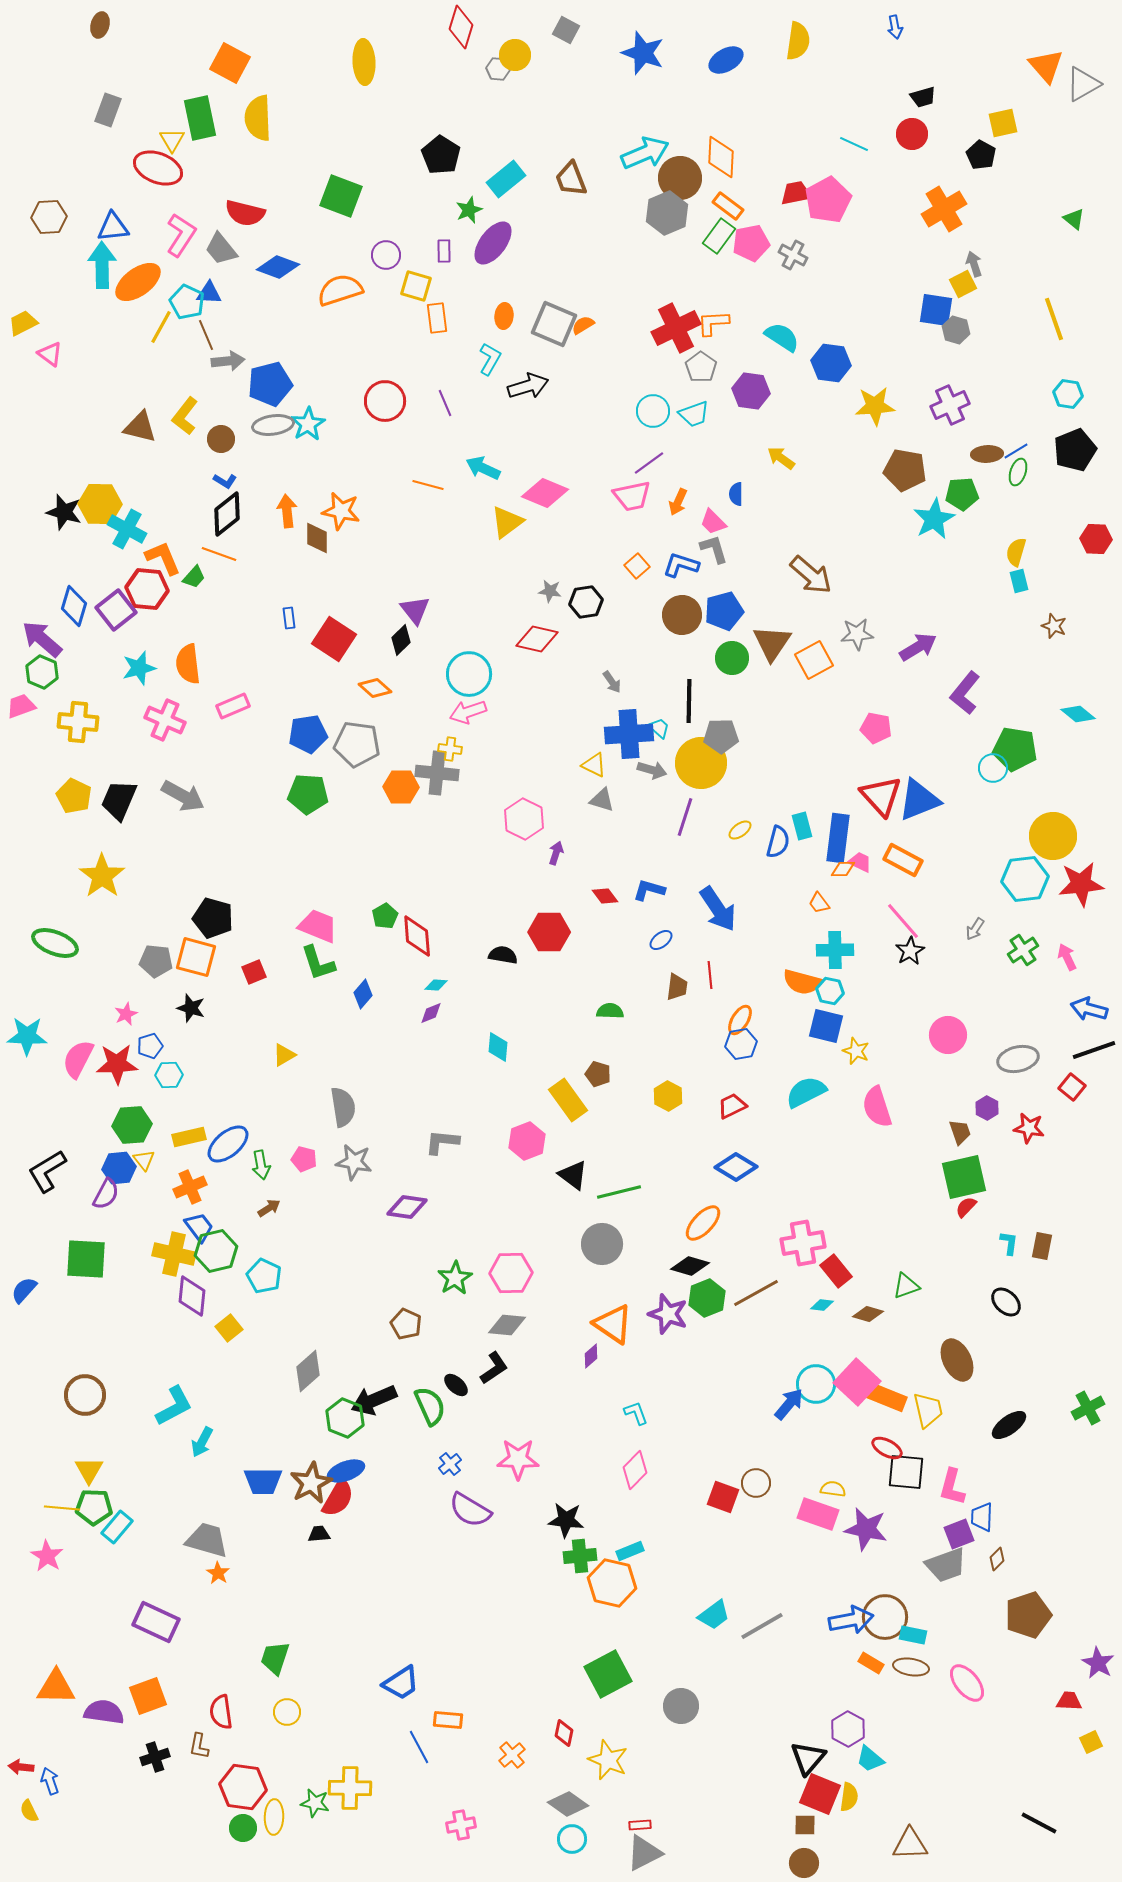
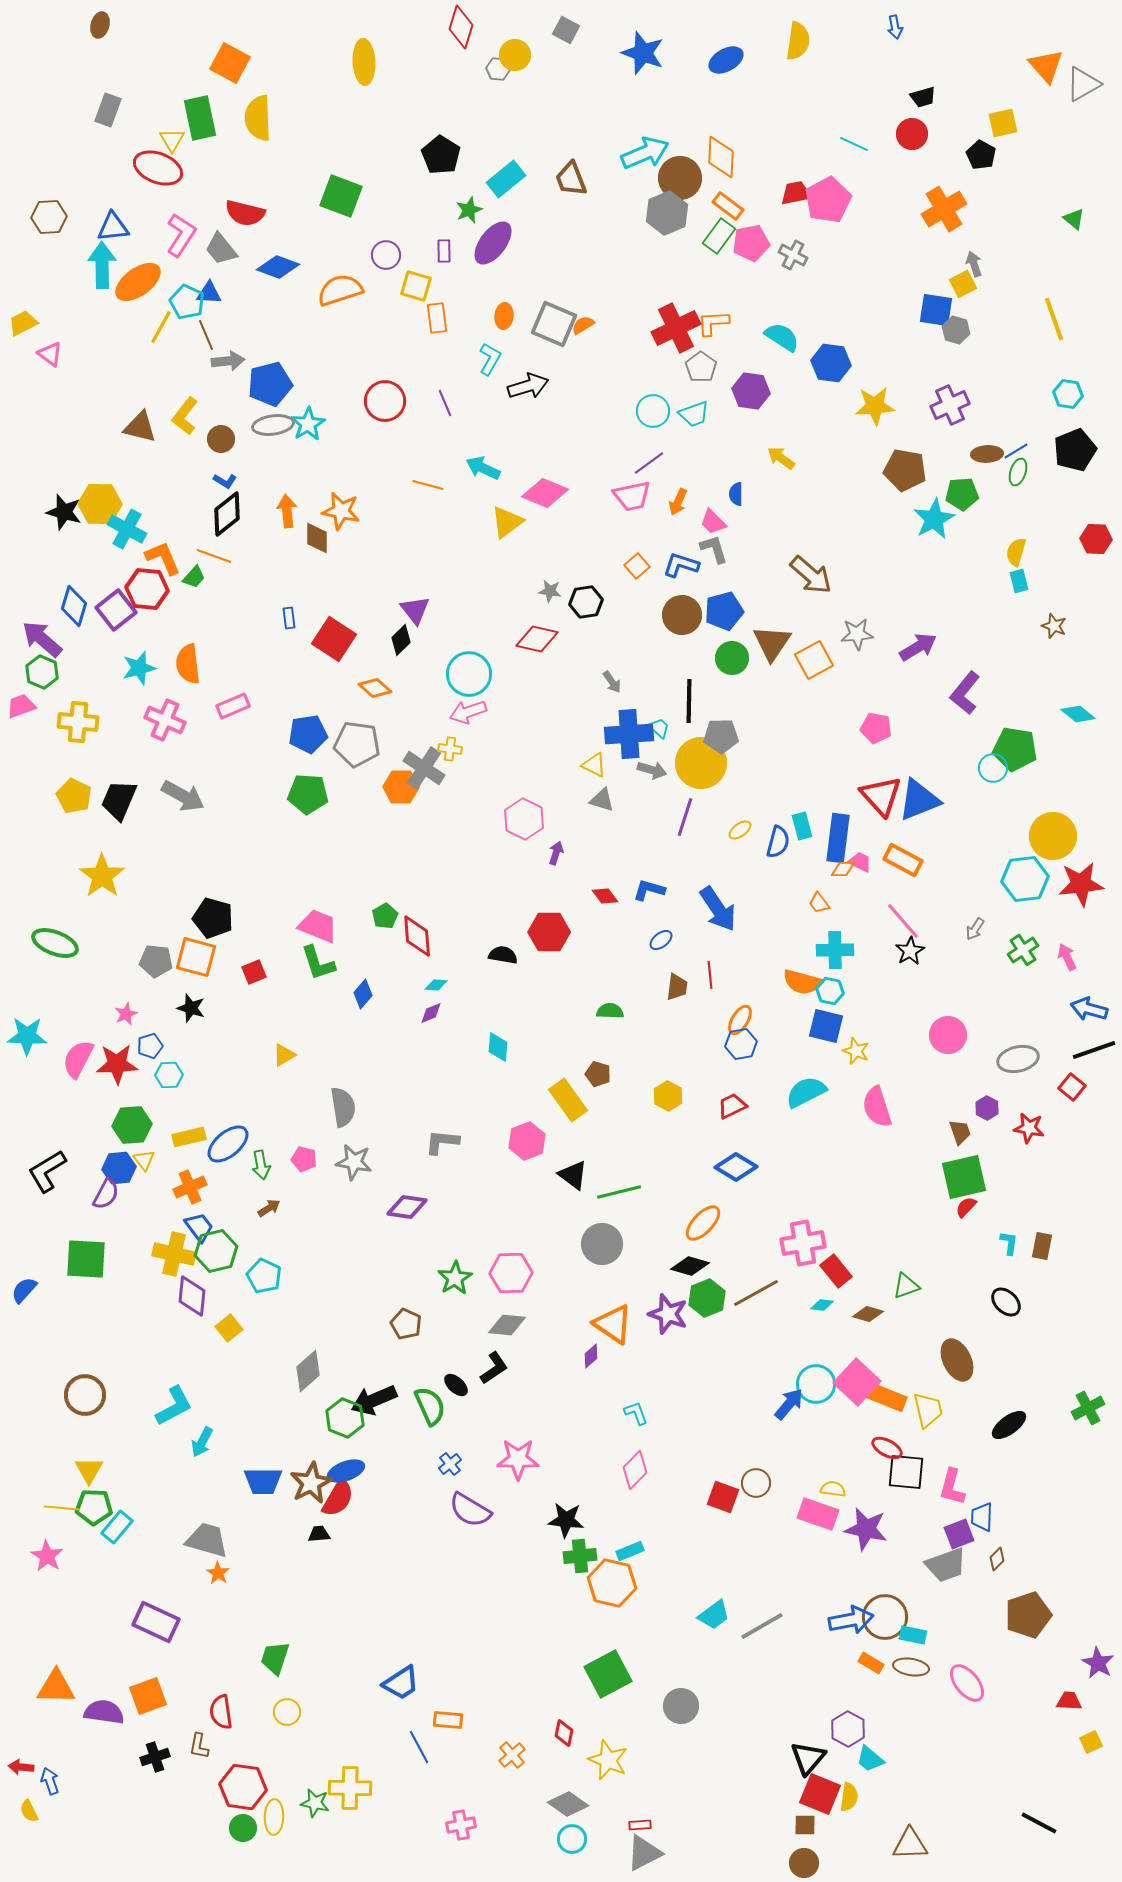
orange line at (219, 554): moved 5 px left, 2 px down
gray cross at (437, 773): moved 13 px left, 5 px up; rotated 27 degrees clockwise
